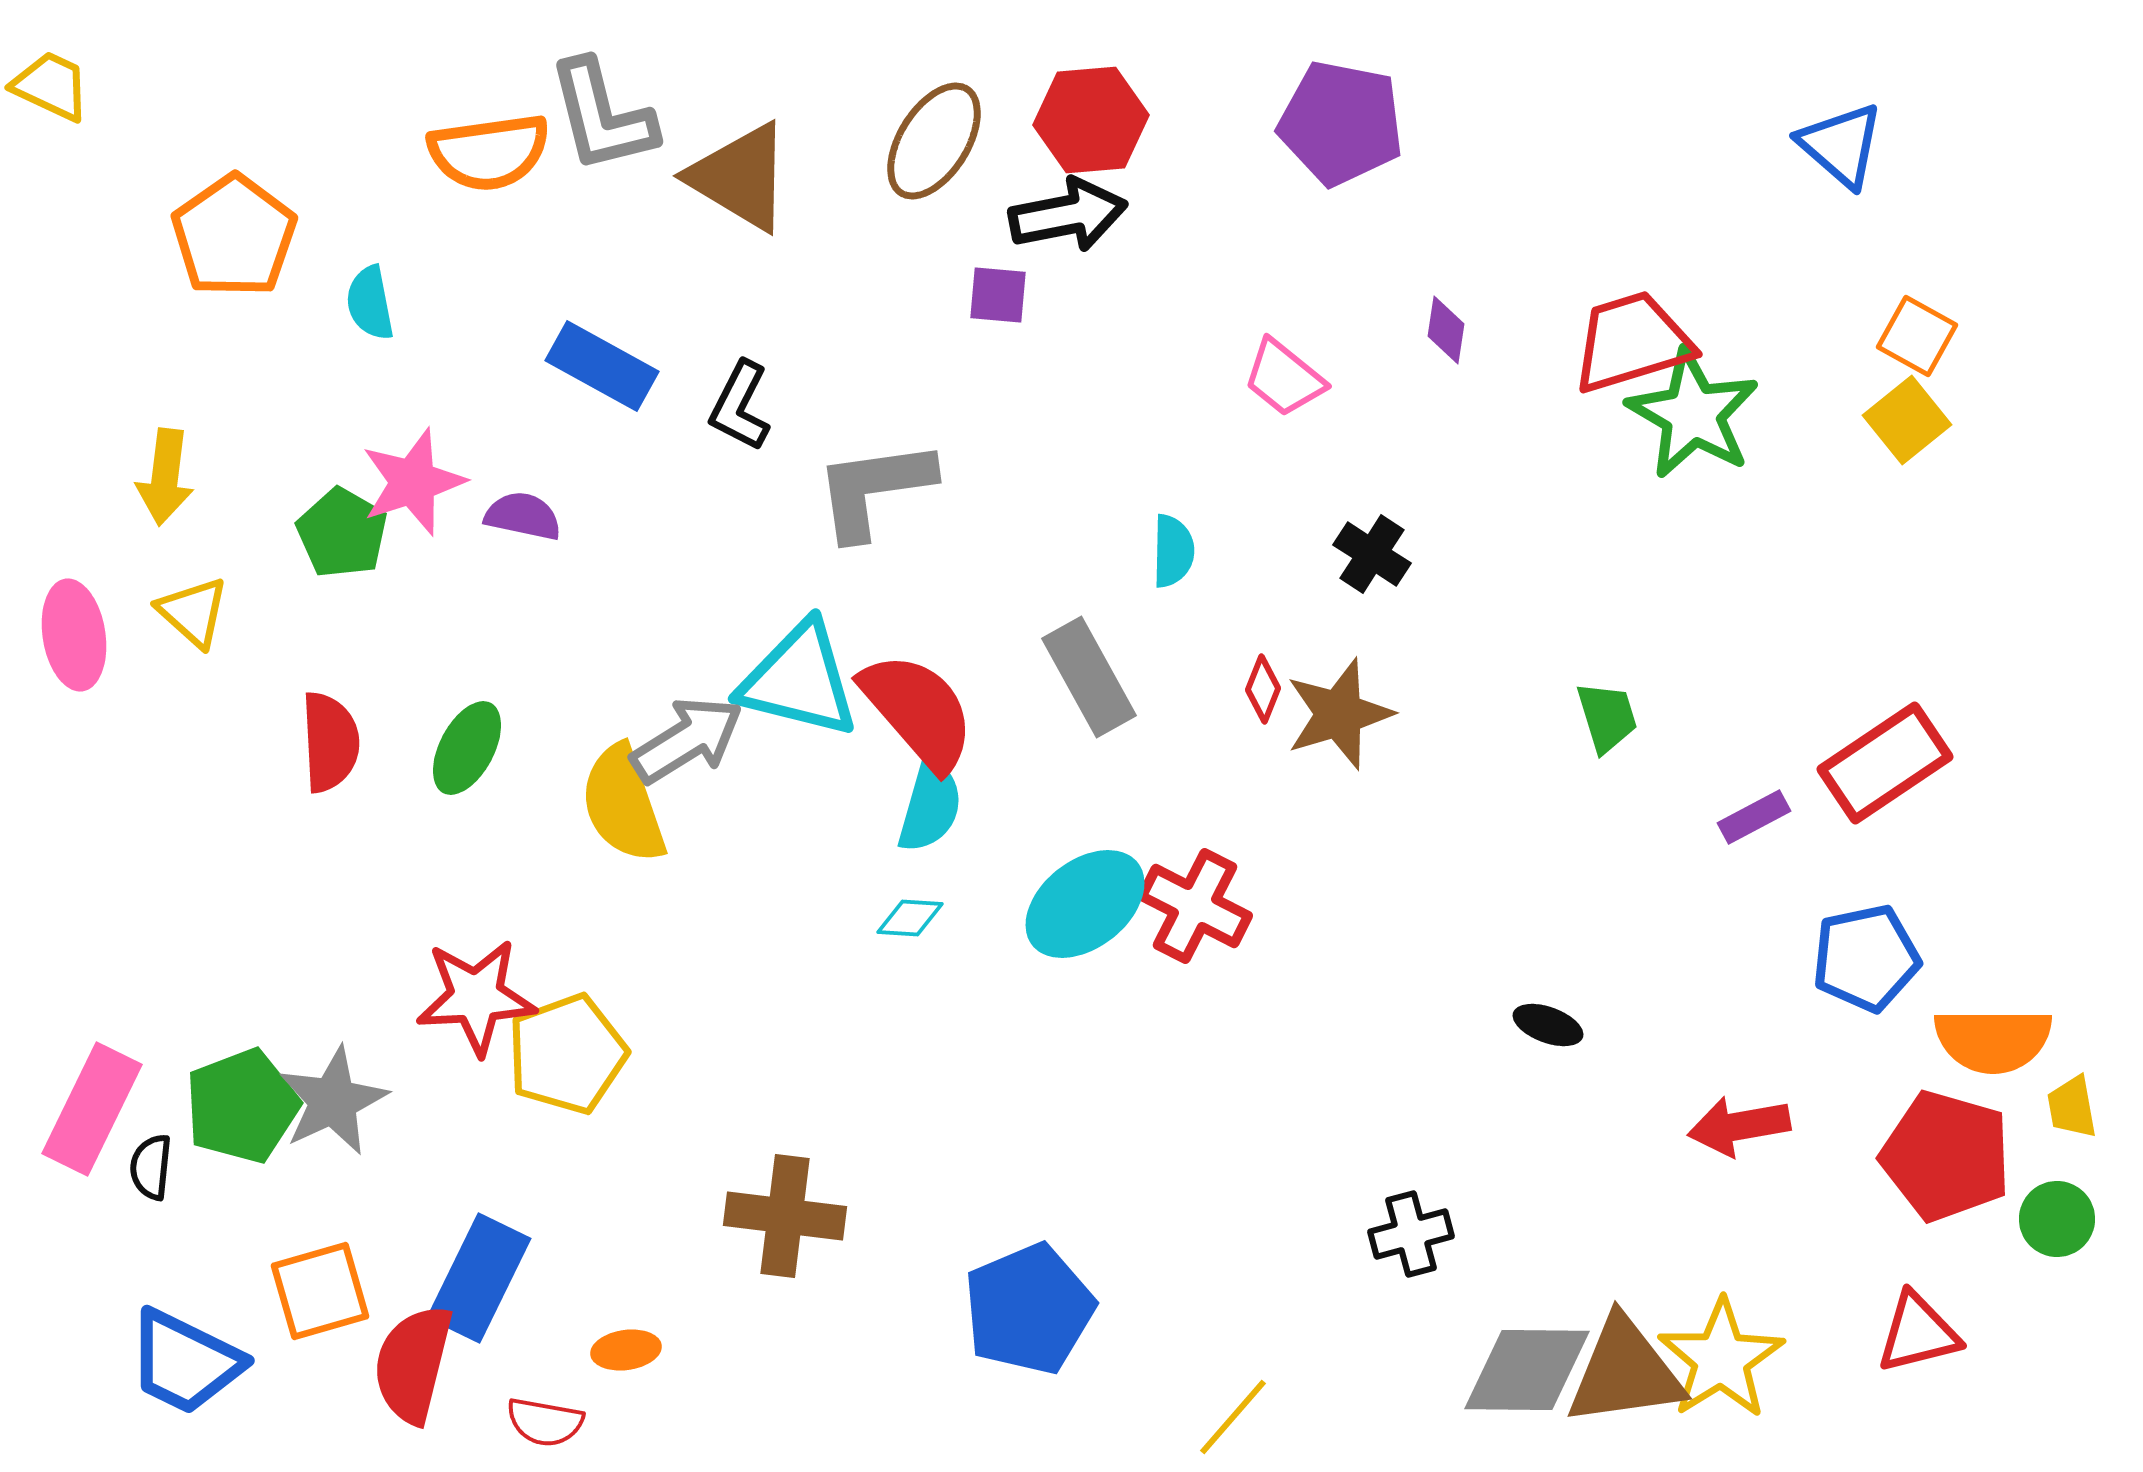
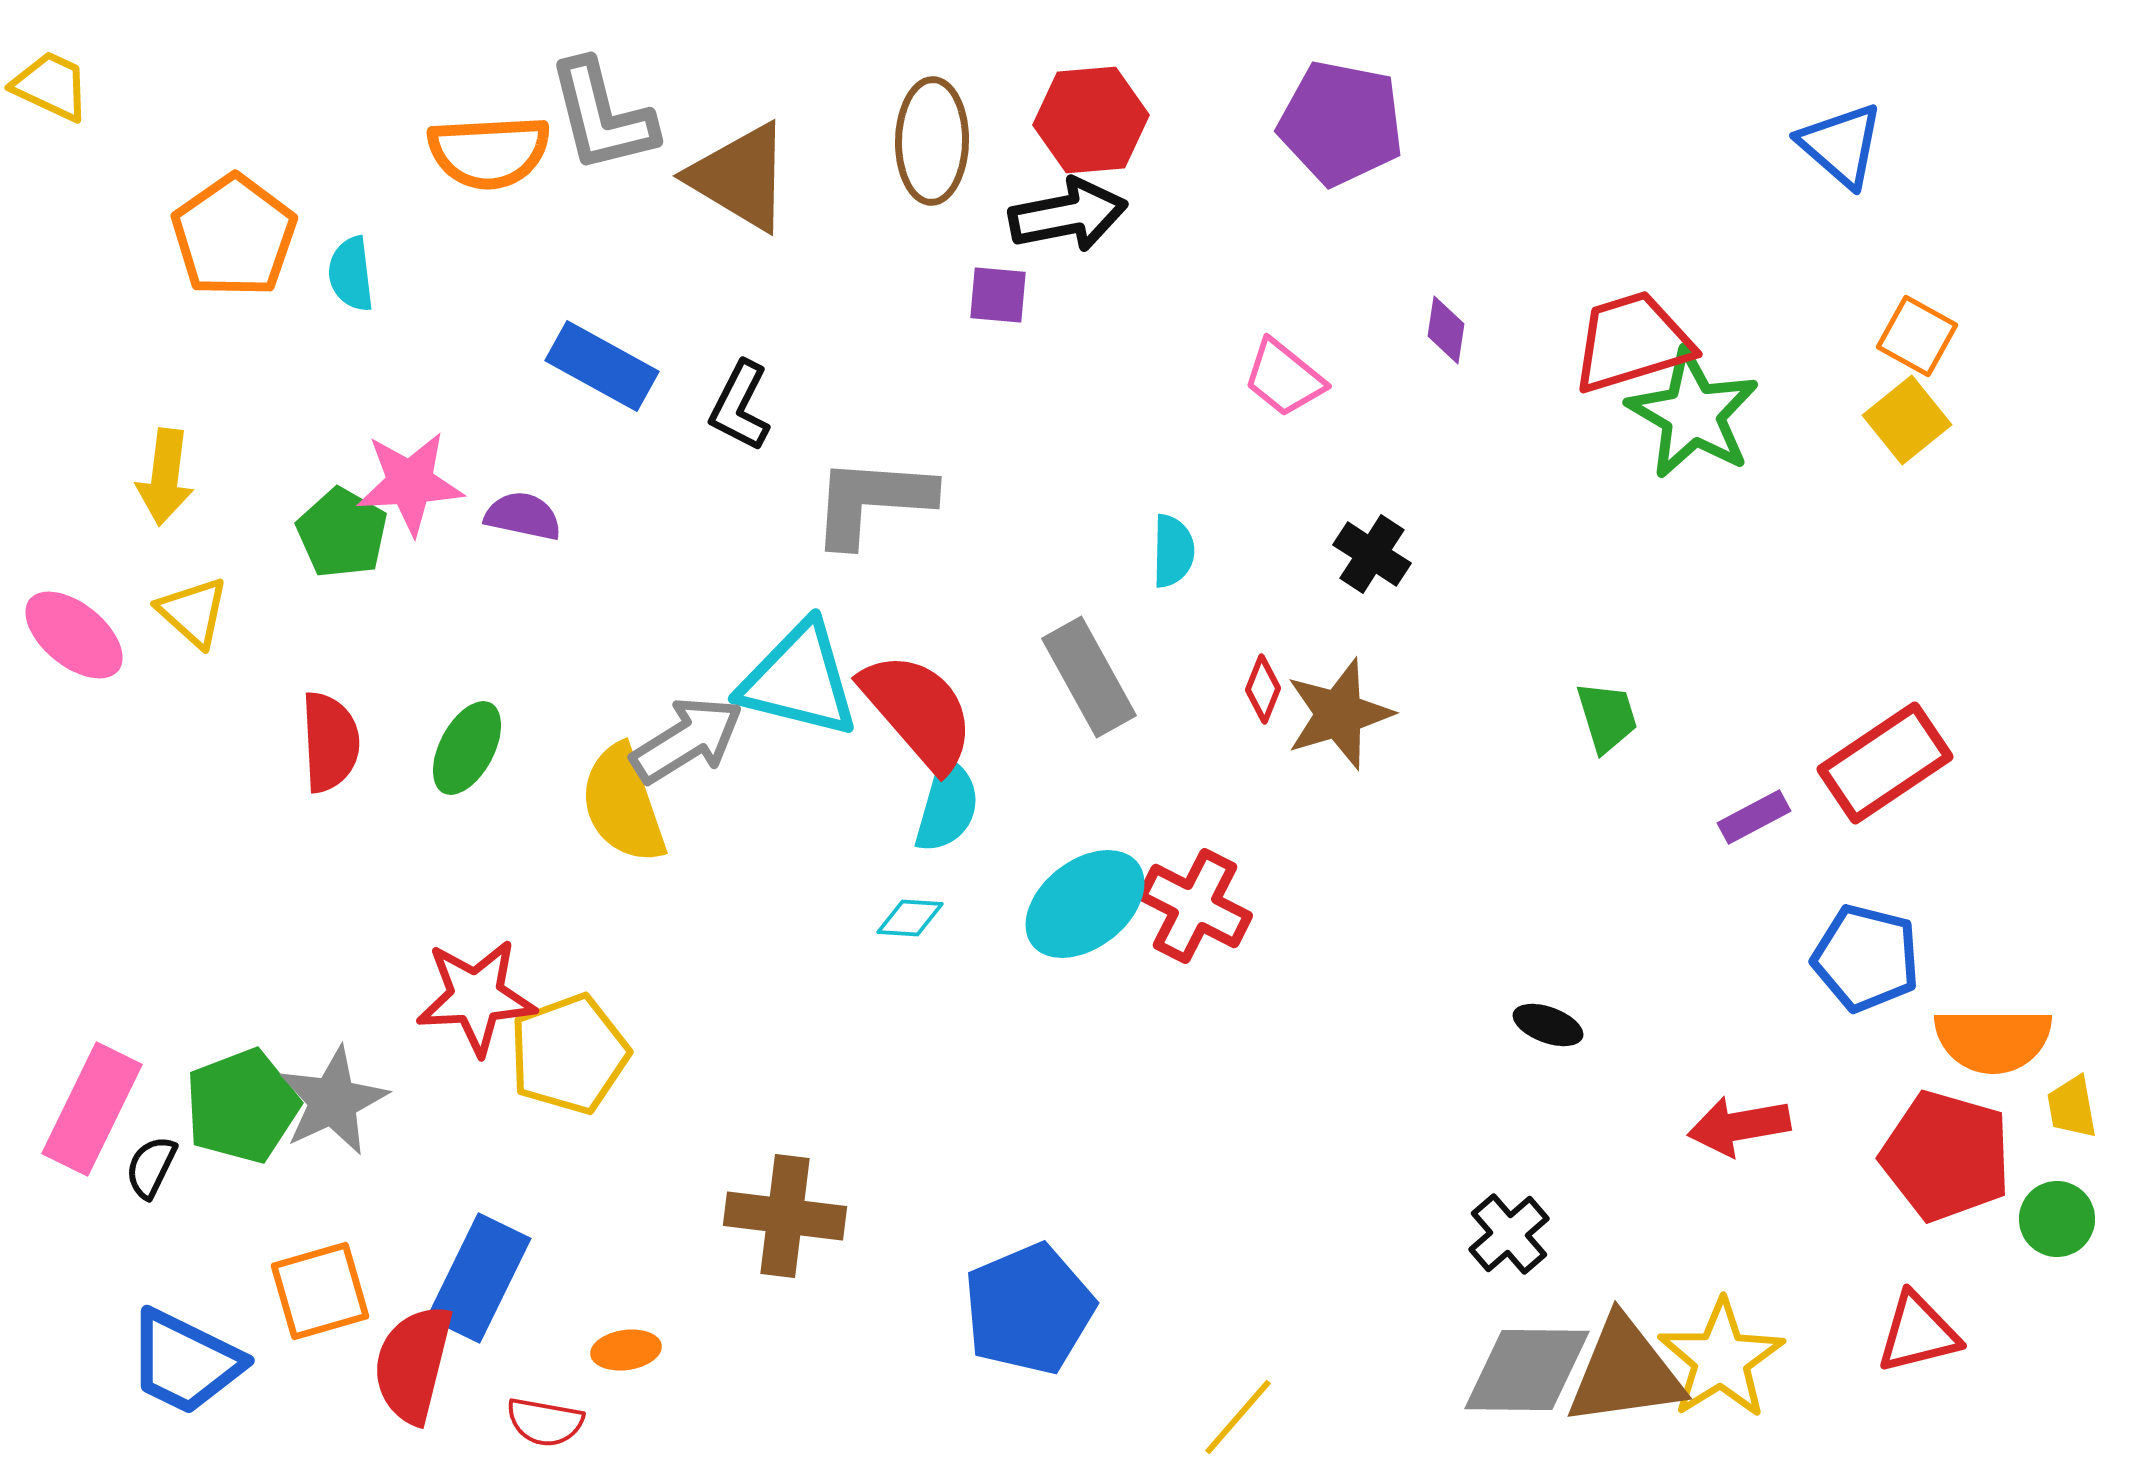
brown ellipse at (934, 141): moved 2 px left; rotated 31 degrees counterclockwise
orange semicircle at (489, 152): rotated 5 degrees clockwise
cyan semicircle at (370, 303): moved 19 px left, 29 px up; rotated 4 degrees clockwise
pink star at (413, 482): moved 3 px left, 1 px down; rotated 15 degrees clockwise
gray L-shape at (874, 489): moved 2 px left, 12 px down; rotated 12 degrees clockwise
pink ellipse at (74, 635): rotated 42 degrees counterclockwise
cyan semicircle at (930, 806): moved 17 px right
blue pentagon at (1866, 958): rotated 26 degrees clockwise
yellow pentagon at (567, 1054): moved 2 px right
black semicircle at (151, 1167): rotated 20 degrees clockwise
black cross at (1411, 1234): moved 98 px right; rotated 26 degrees counterclockwise
yellow line at (1233, 1417): moved 5 px right
